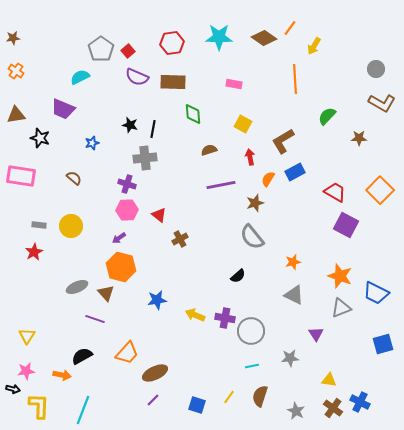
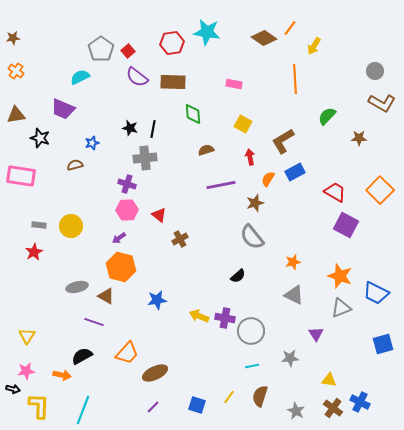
cyan star at (219, 37): moved 12 px left, 5 px up; rotated 8 degrees clockwise
gray circle at (376, 69): moved 1 px left, 2 px down
purple semicircle at (137, 77): rotated 15 degrees clockwise
black star at (130, 125): moved 3 px down
brown semicircle at (209, 150): moved 3 px left
brown semicircle at (74, 178): moved 1 px right, 13 px up; rotated 56 degrees counterclockwise
gray ellipse at (77, 287): rotated 10 degrees clockwise
brown triangle at (106, 293): moved 3 px down; rotated 18 degrees counterclockwise
yellow arrow at (195, 315): moved 4 px right, 1 px down
purple line at (95, 319): moved 1 px left, 3 px down
purple line at (153, 400): moved 7 px down
